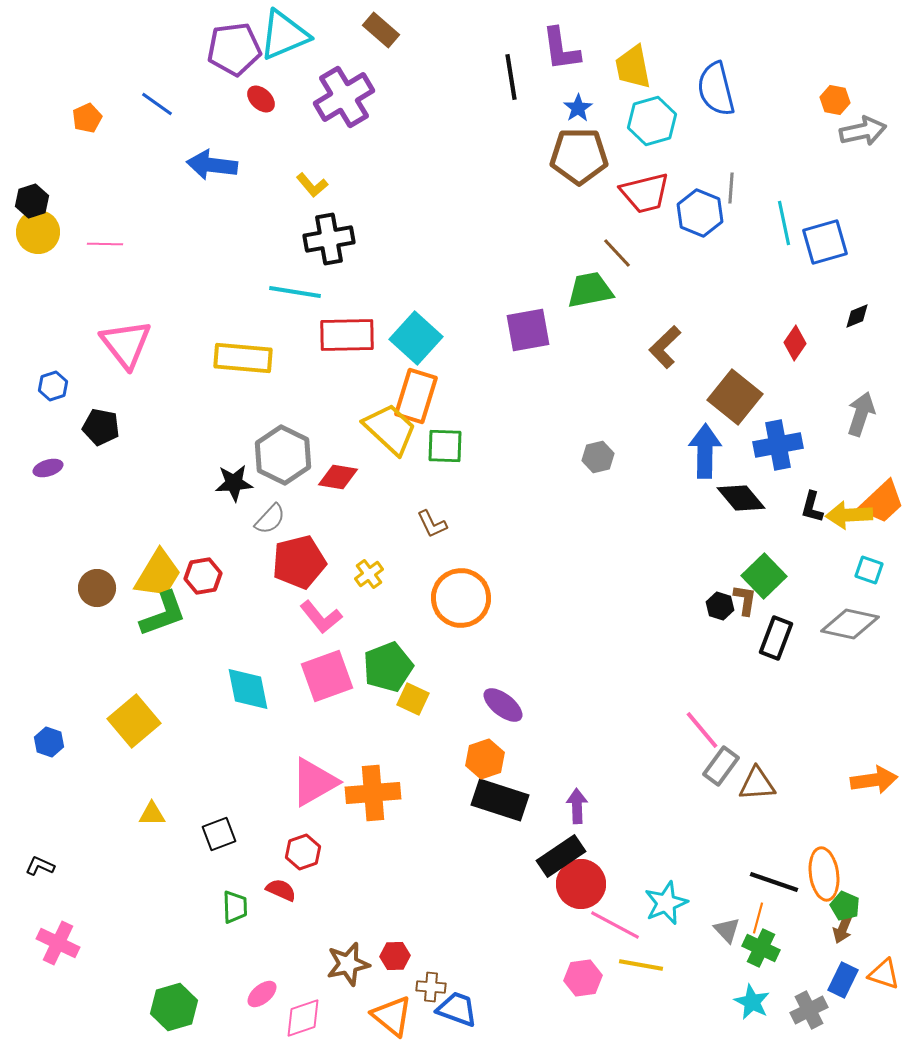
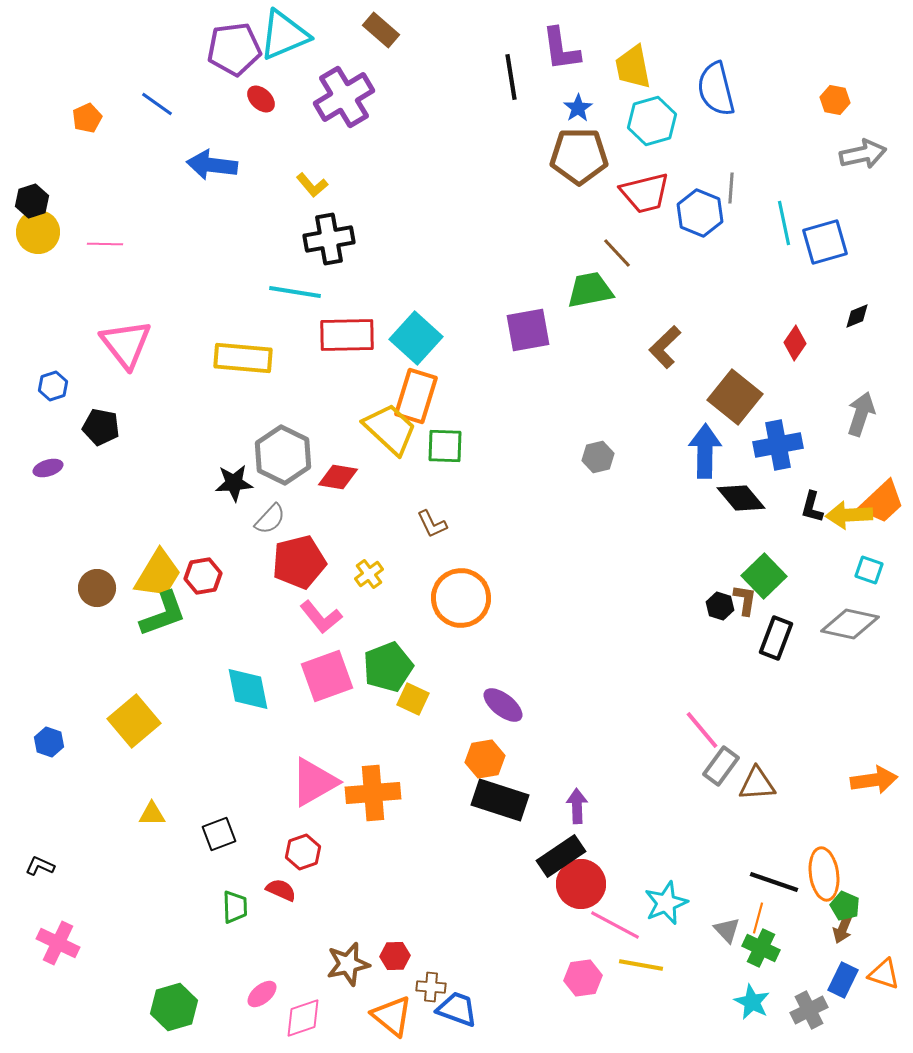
gray arrow at (863, 131): moved 23 px down
orange hexagon at (485, 759): rotated 9 degrees clockwise
